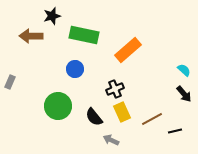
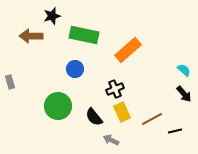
gray rectangle: rotated 40 degrees counterclockwise
